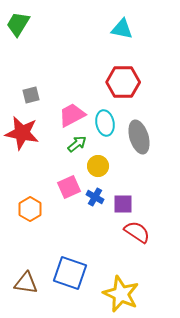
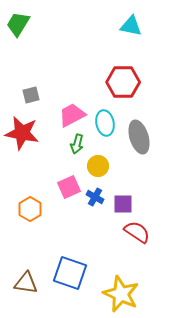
cyan triangle: moved 9 px right, 3 px up
green arrow: rotated 144 degrees clockwise
